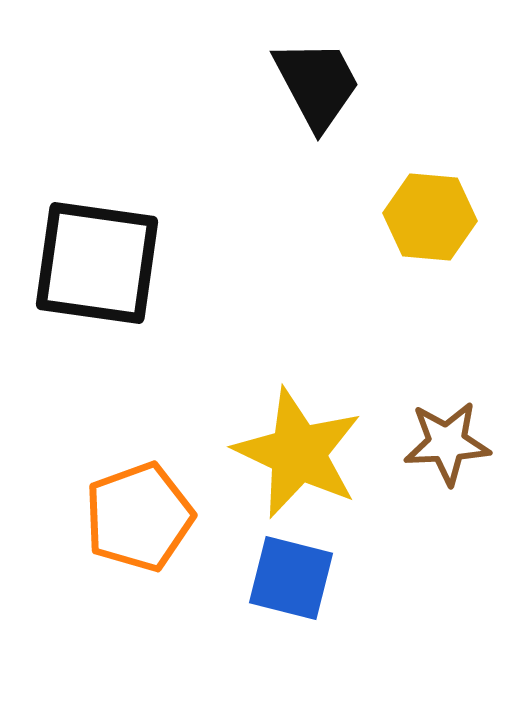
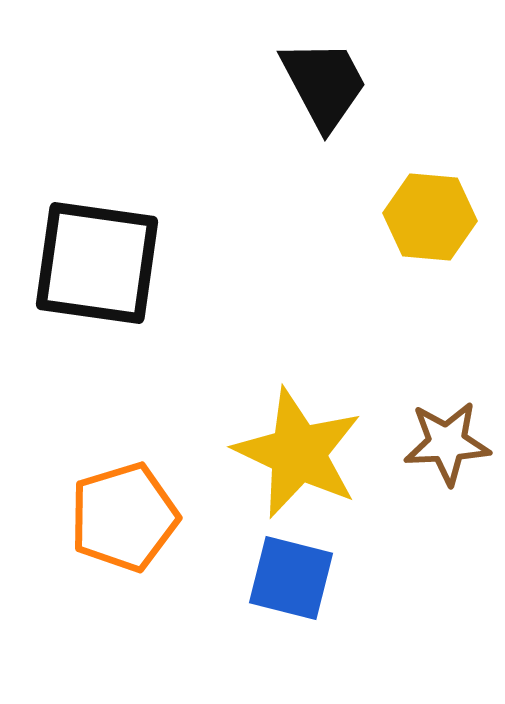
black trapezoid: moved 7 px right
orange pentagon: moved 15 px left; rotated 3 degrees clockwise
